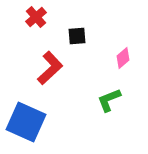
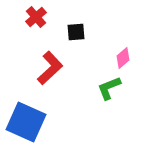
black square: moved 1 px left, 4 px up
green L-shape: moved 12 px up
